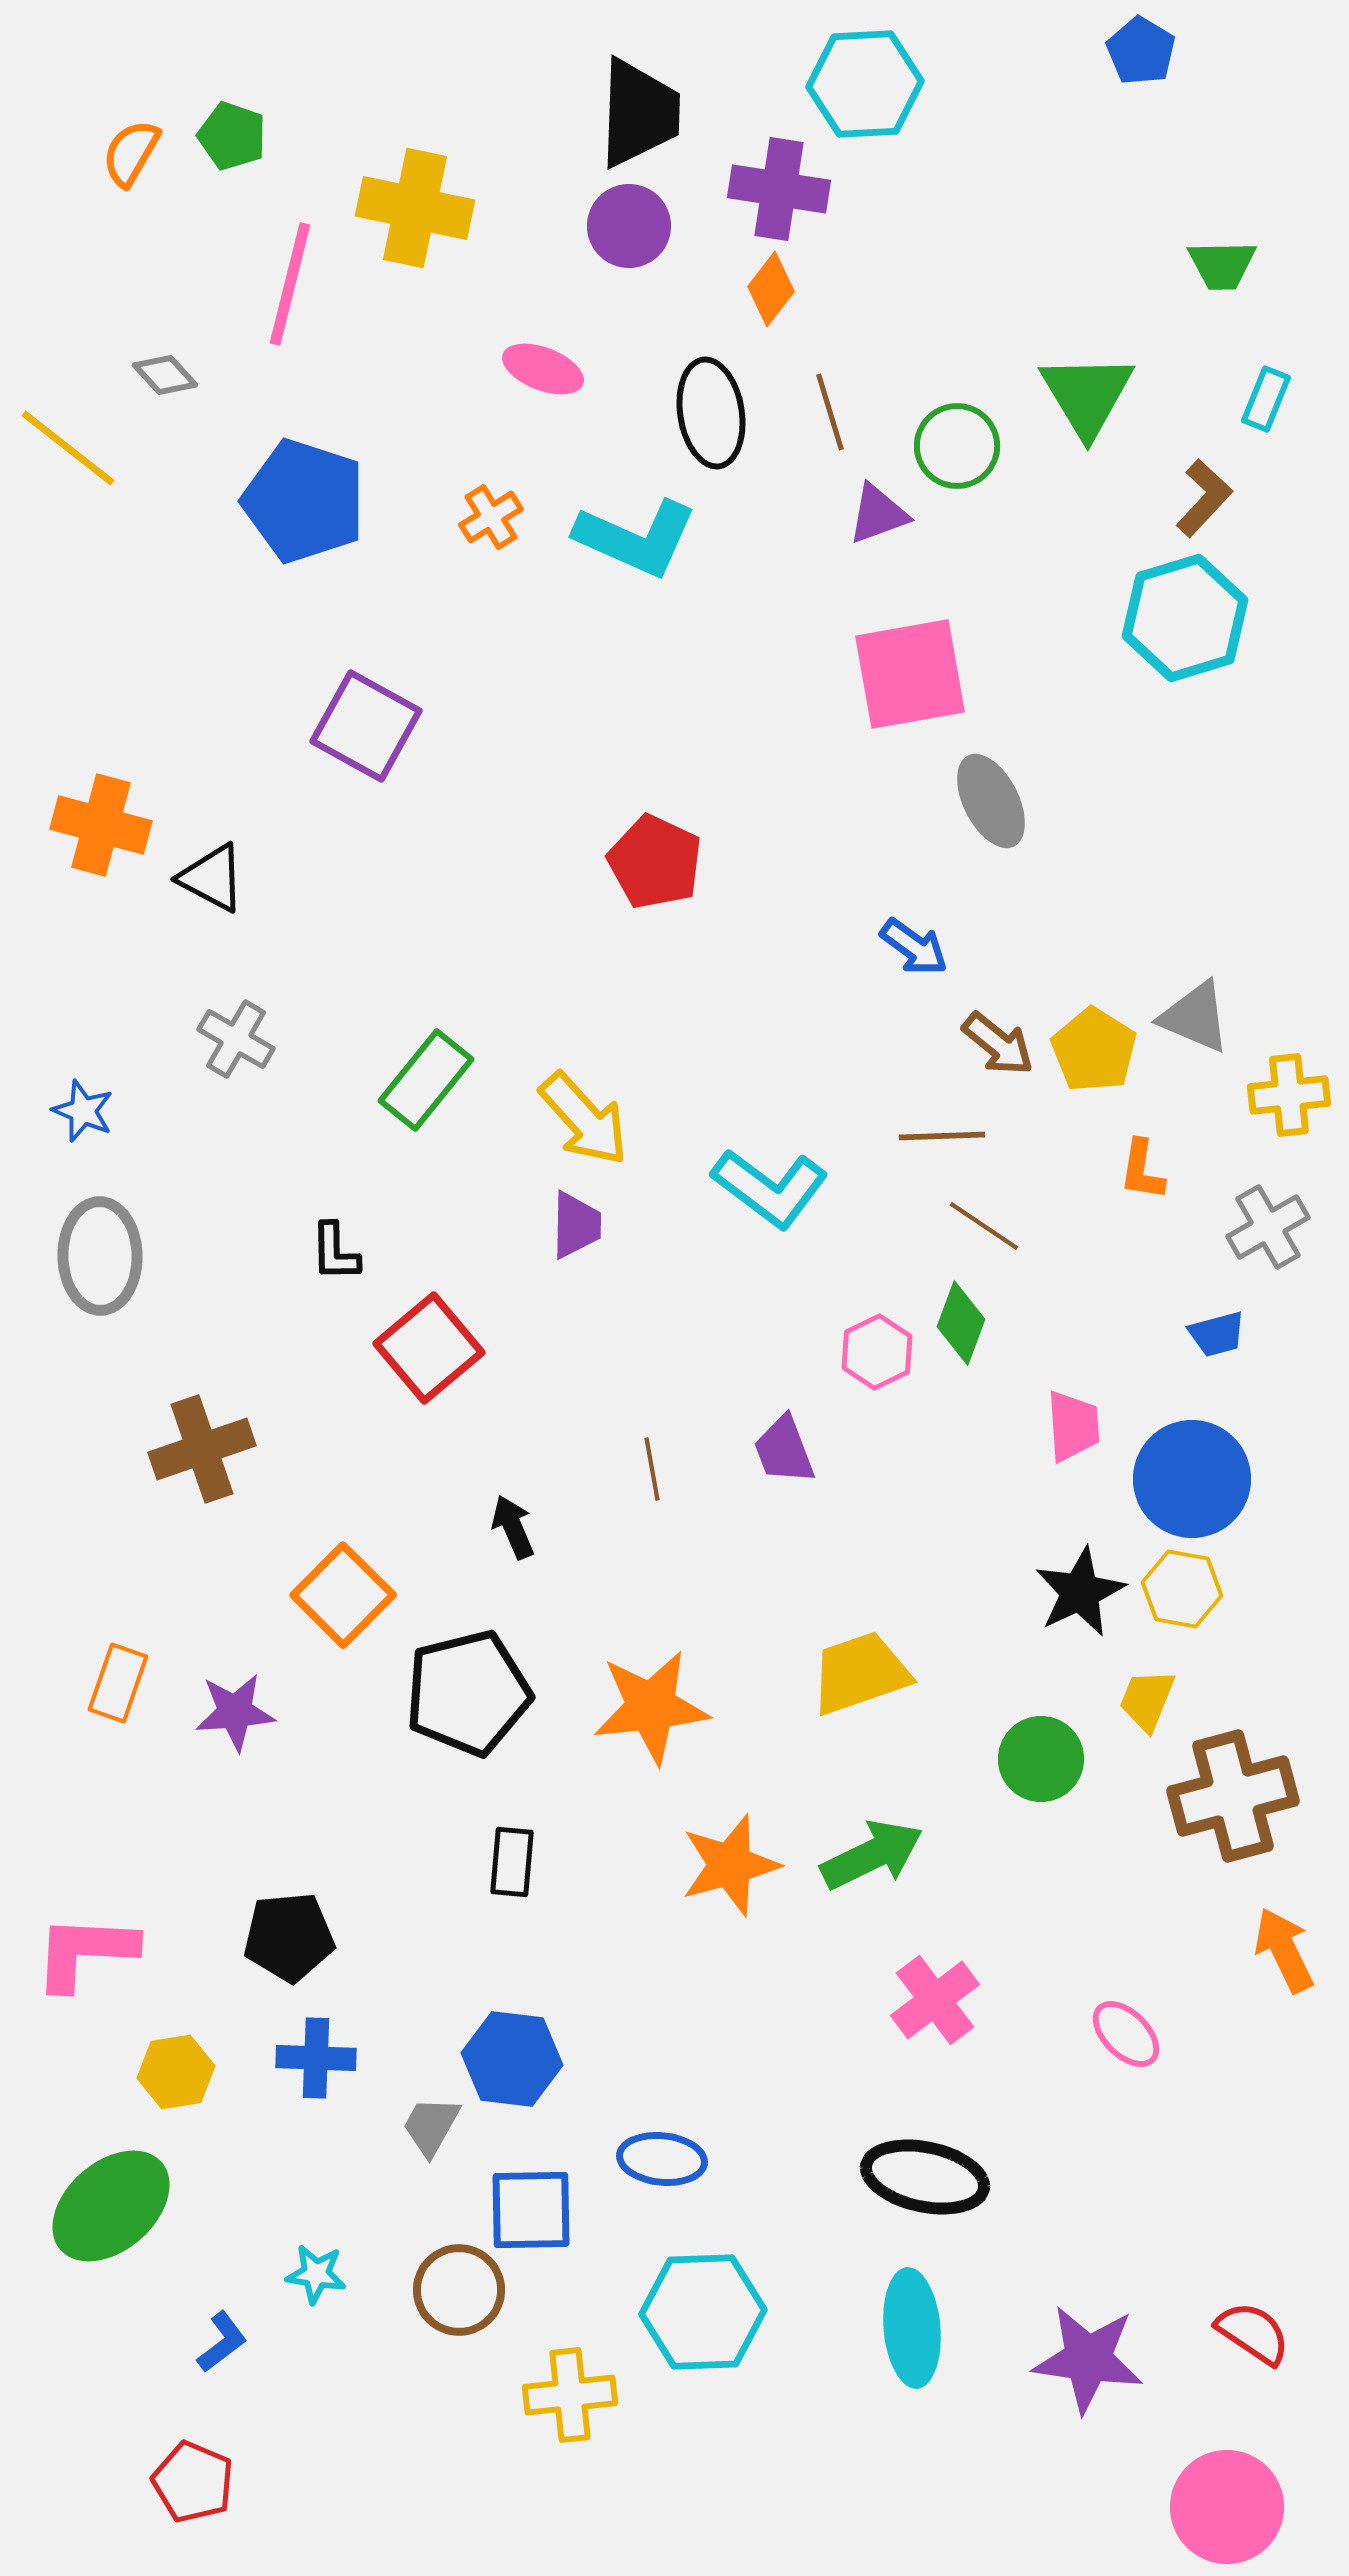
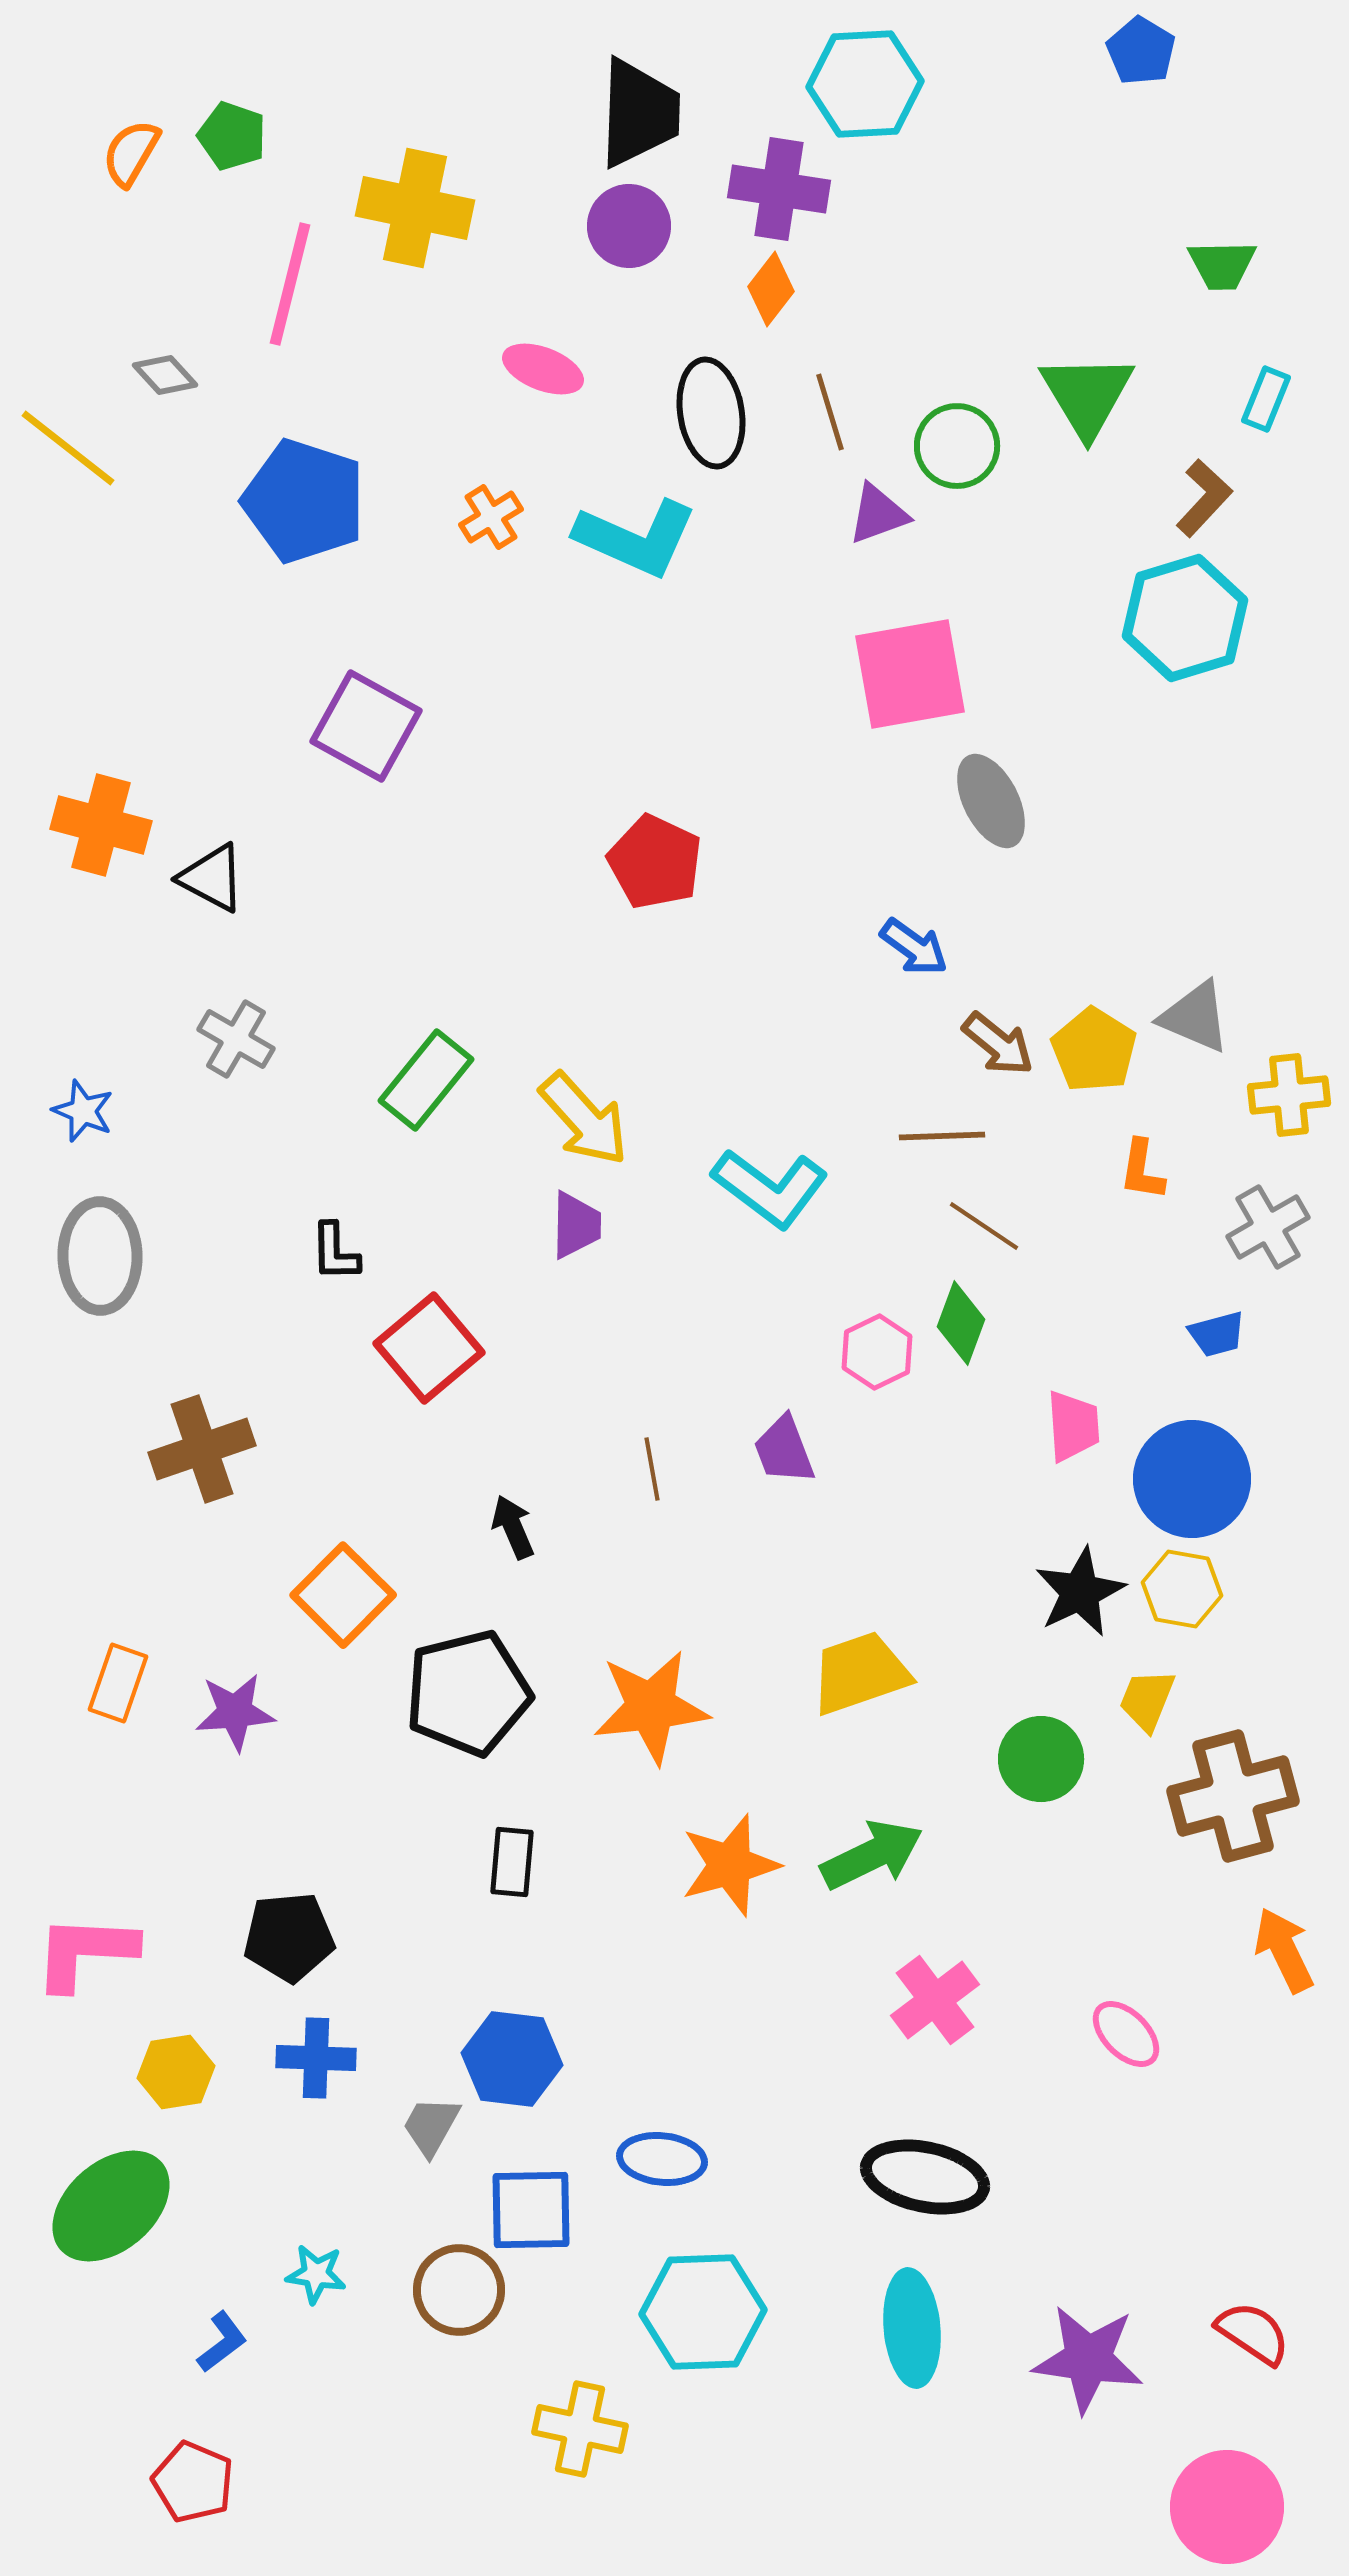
yellow cross at (570, 2395): moved 10 px right, 34 px down; rotated 18 degrees clockwise
